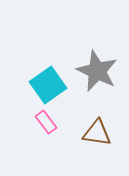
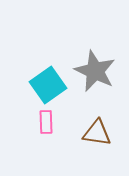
gray star: moved 2 px left
pink rectangle: rotated 35 degrees clockwise
